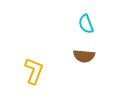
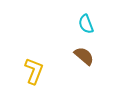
brown semicircle: rotated 145 degrees counterclockwise
